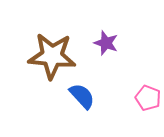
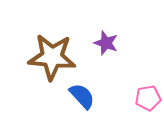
brown star: moved 1 px down
pink pentagon: rotated 30 degrees counterclockwise
